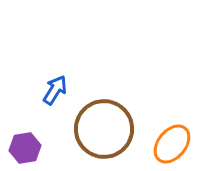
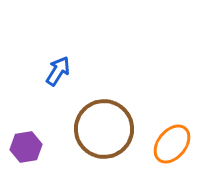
blue arrow: moved 3 px right, 19 px up
purple hexagon: moved 1 px right, 1 px up
